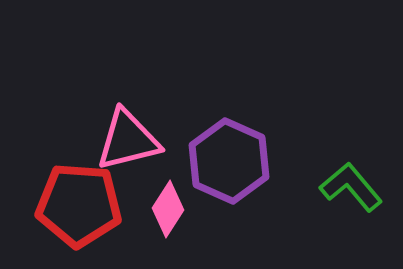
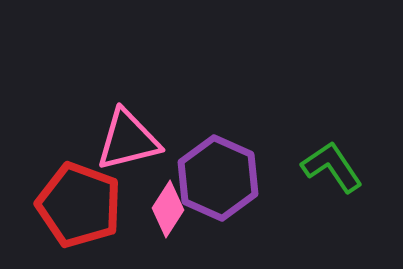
purple hexagon: moved 11 px left, 17 px down
green L-shape: moved 19 px left, 20 px up; rotated 6 degrees clockwise
red pentagon: rotated 16 degrees clockwise
